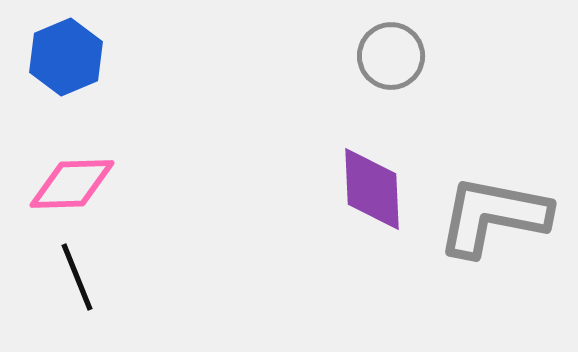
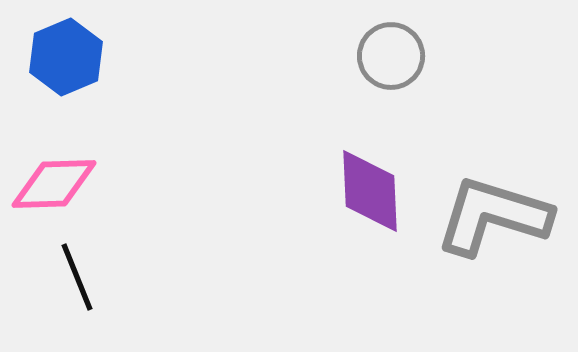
pink diamond: moved 18 px left
purple diamond: moved 2 px left, 2 px down
gray L-shape: rotated 6 degrees clockwise
